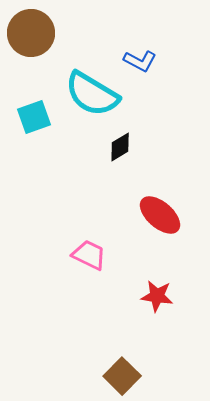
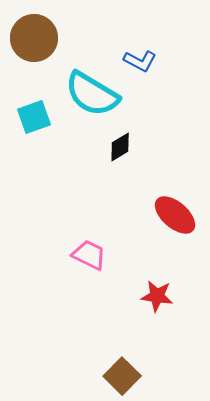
brown circle: moved 3 px right, 5 px down
red ellipse: moved 15 px right
